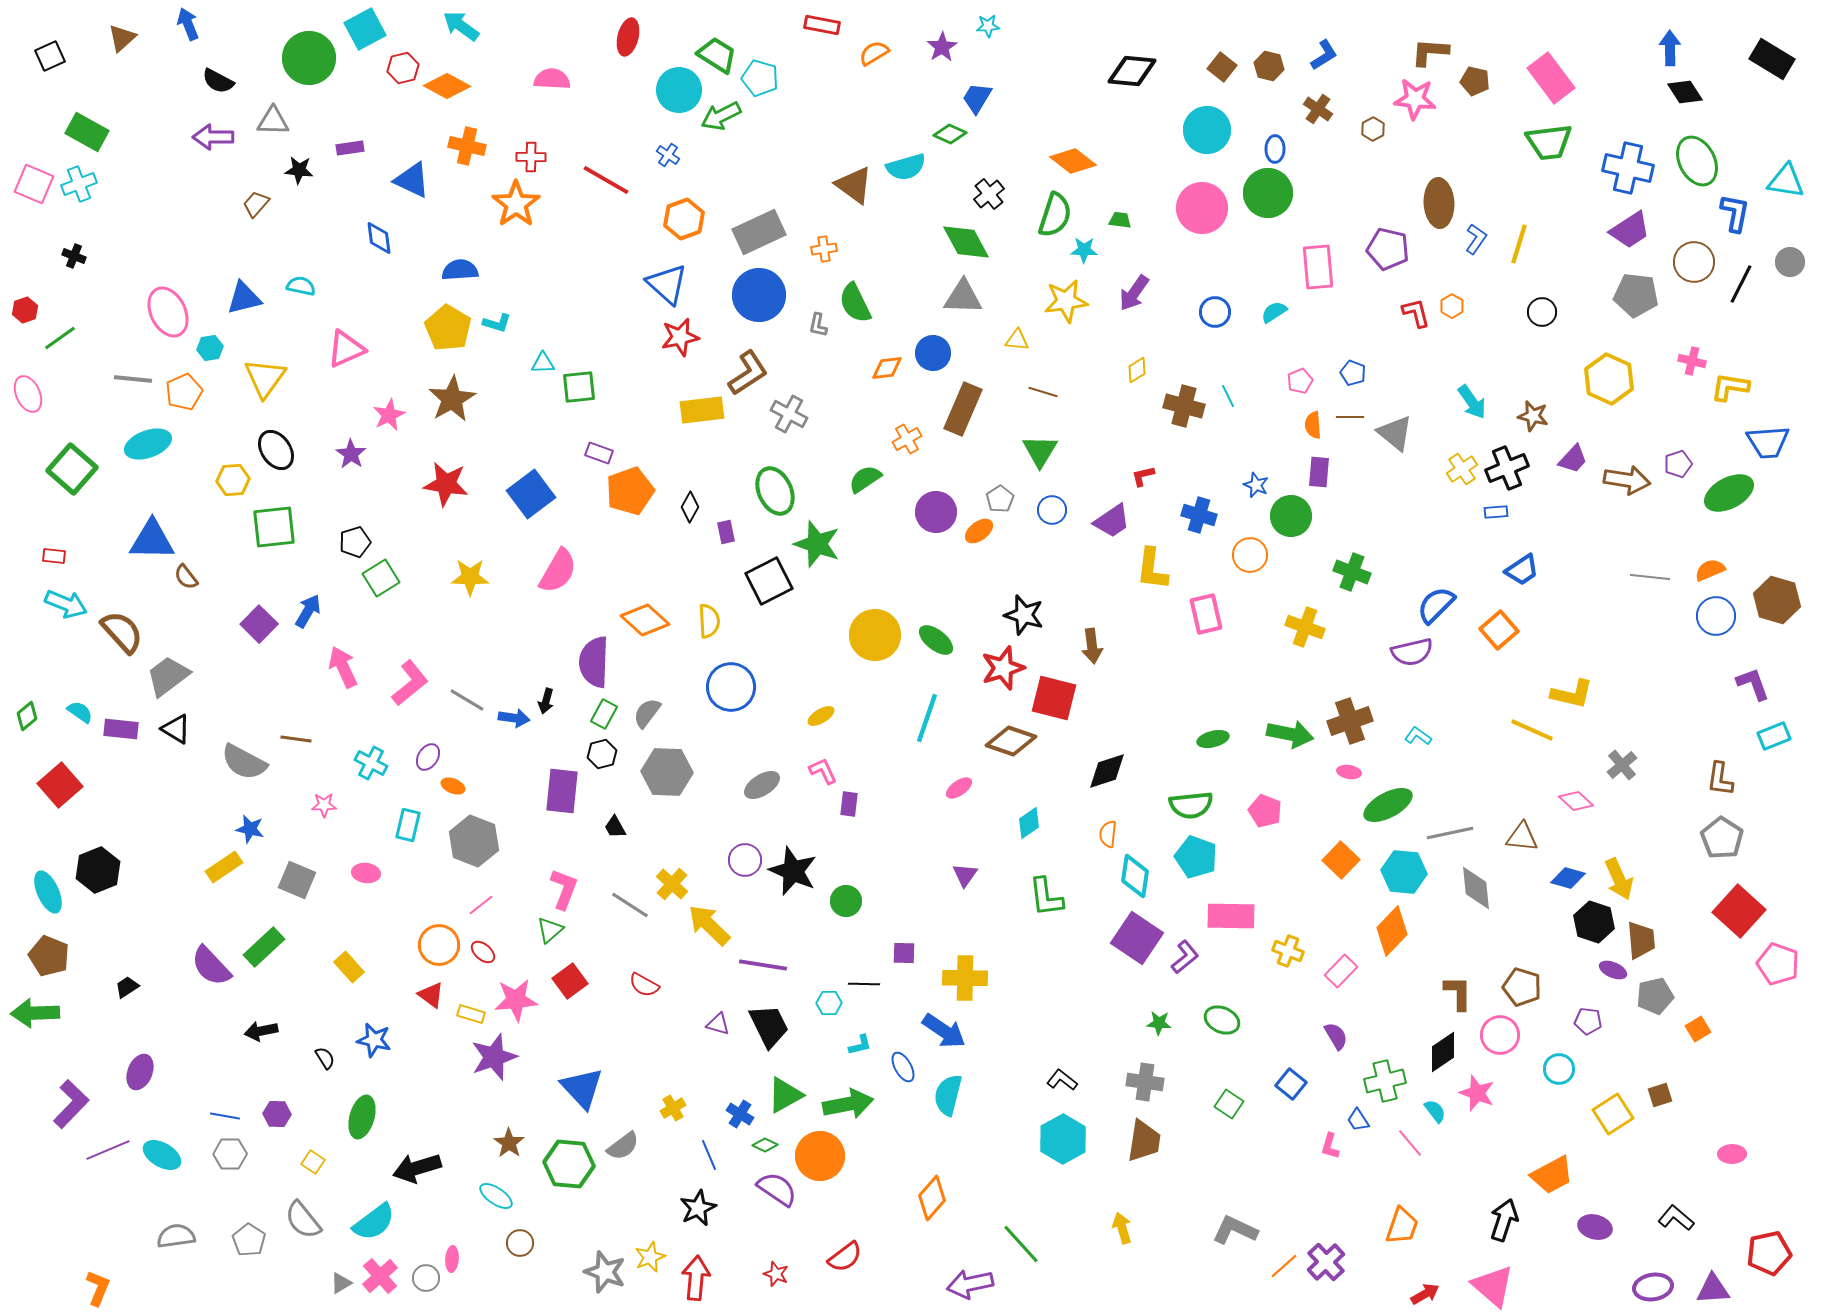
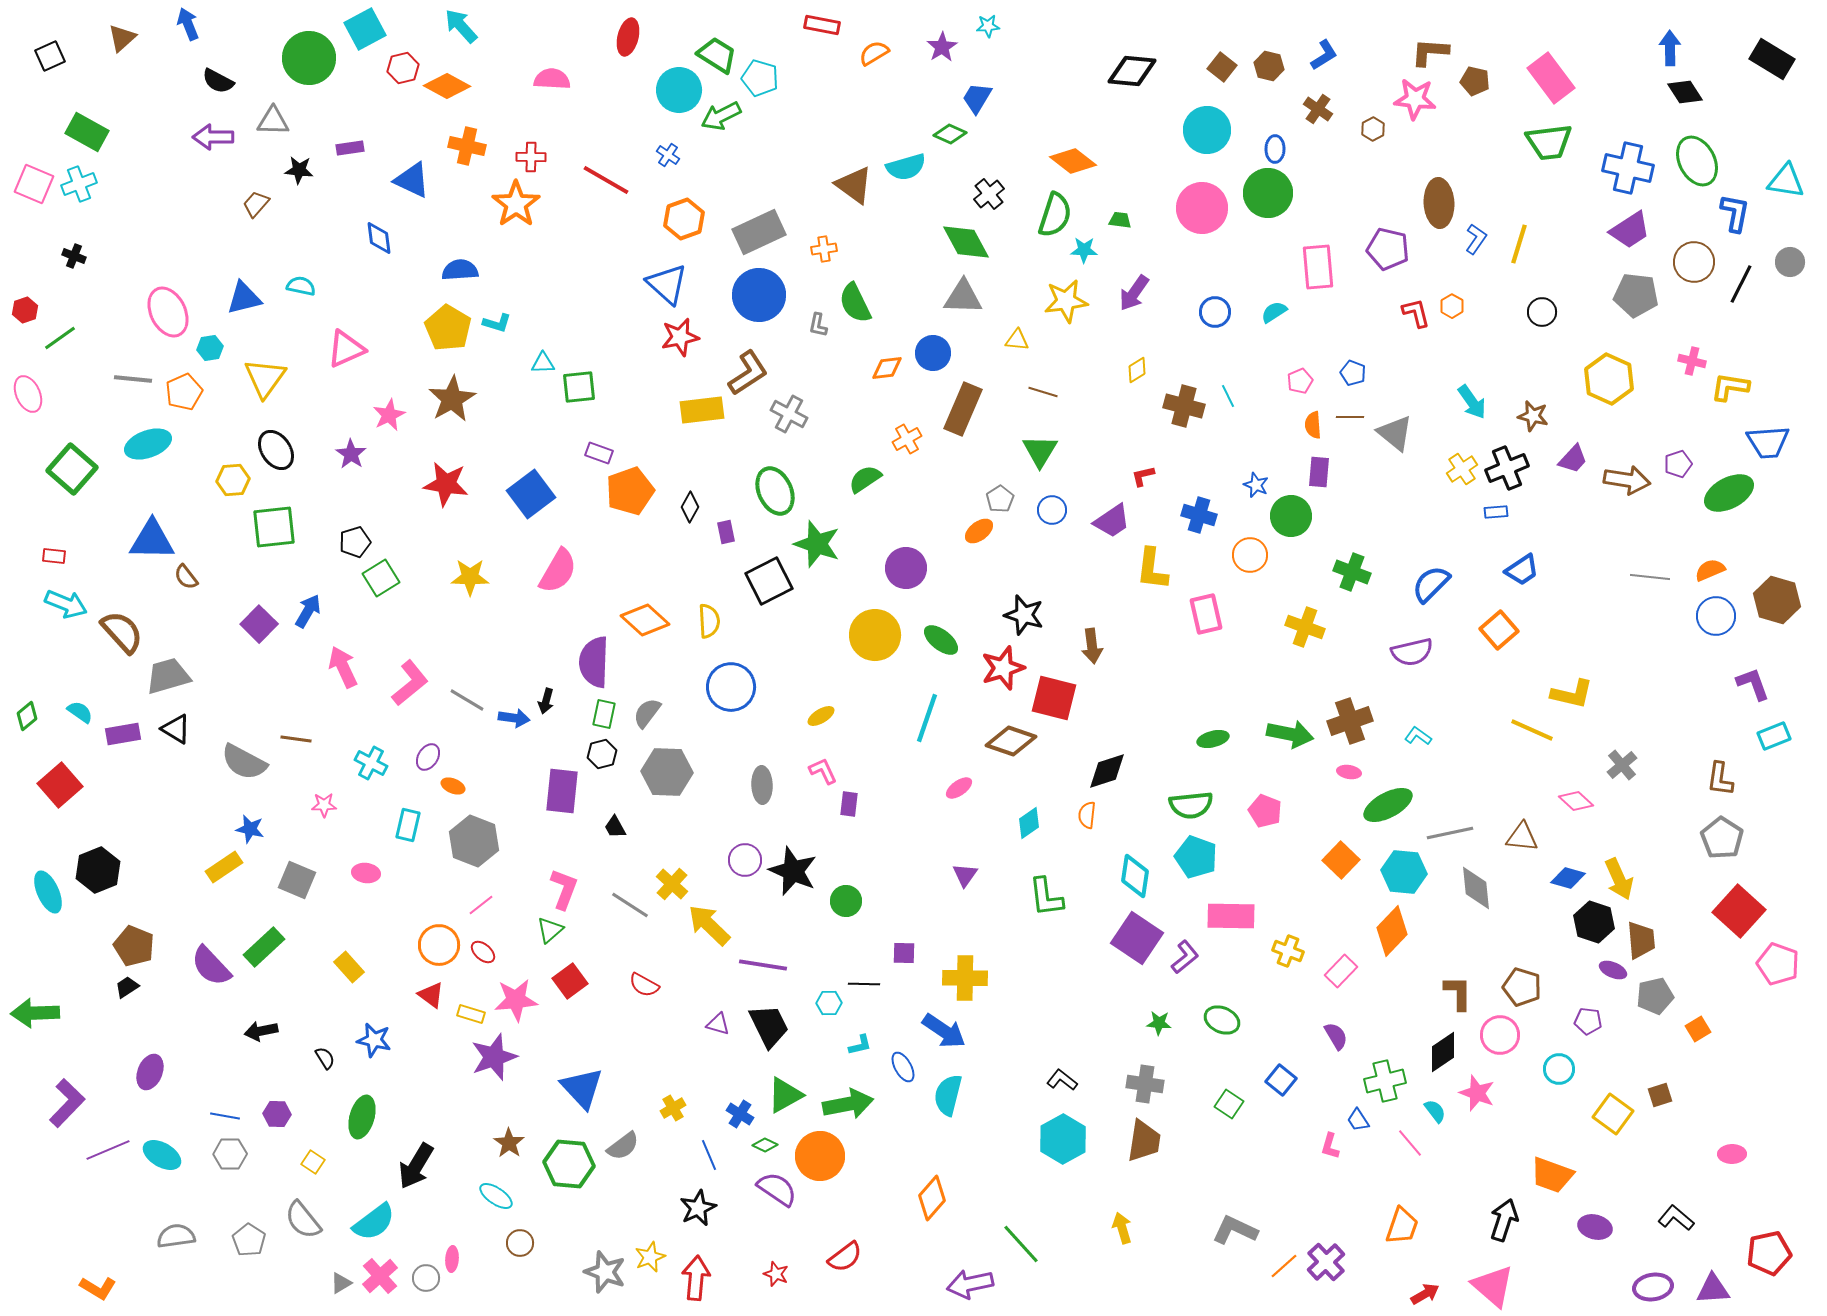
cyan arrow at (461, 26): rotated 12 degrees clockwise
purple circle at (936, 512): moved 30 px left, 56 px down
blue semicircle at (1436, 605): moved 5 px left, 21 px up
green ellipse at (936, 640): moved 5 px right
gray trapezoid at (168, 676): rotated 21 degrees clockwise
green rectangle at (604, 714): rotated 16 degrees counterclockwise
purple rectangle at (121, 729): moved 2 px right, 5 px down; rotated 16 degrees counterclockwise
gray ellipse at (762, 785): rotated 60 degrees counterclockwise
orange semicircle at (1108, 834): moved 21 px left, 19 px up
brown pentagon at (49, 956): moved 85 px right, 10 px up
purple ellipse at (140, 1072): moved 10 px right
gray cross at (1145, 1082): moved 2 px down
blue square at (1291, 1084): moved 10 px left, 4 px up
purple L-shape at (71, 1104): moved 4 px left, 1 px up
yellow square at (1613, 1114): rotated 21 degrees counterclockwise
black arrow at (417, 1168): moved 1 px left, 2 px up; rotated 42 degrees counterclockwise
orange trapezoid at (1552, 1175): rotated 48 degrees clockwise
orange L-shape at (98, 1288): rotated 99 degrees clockwise
